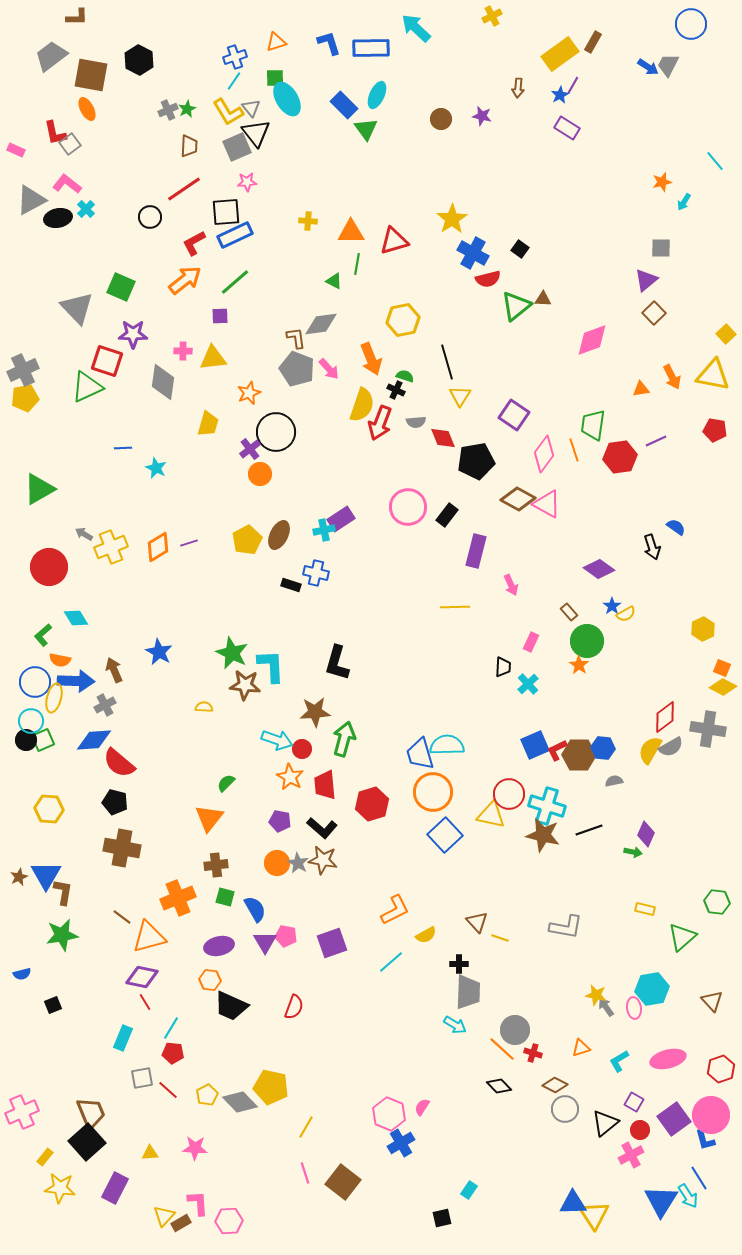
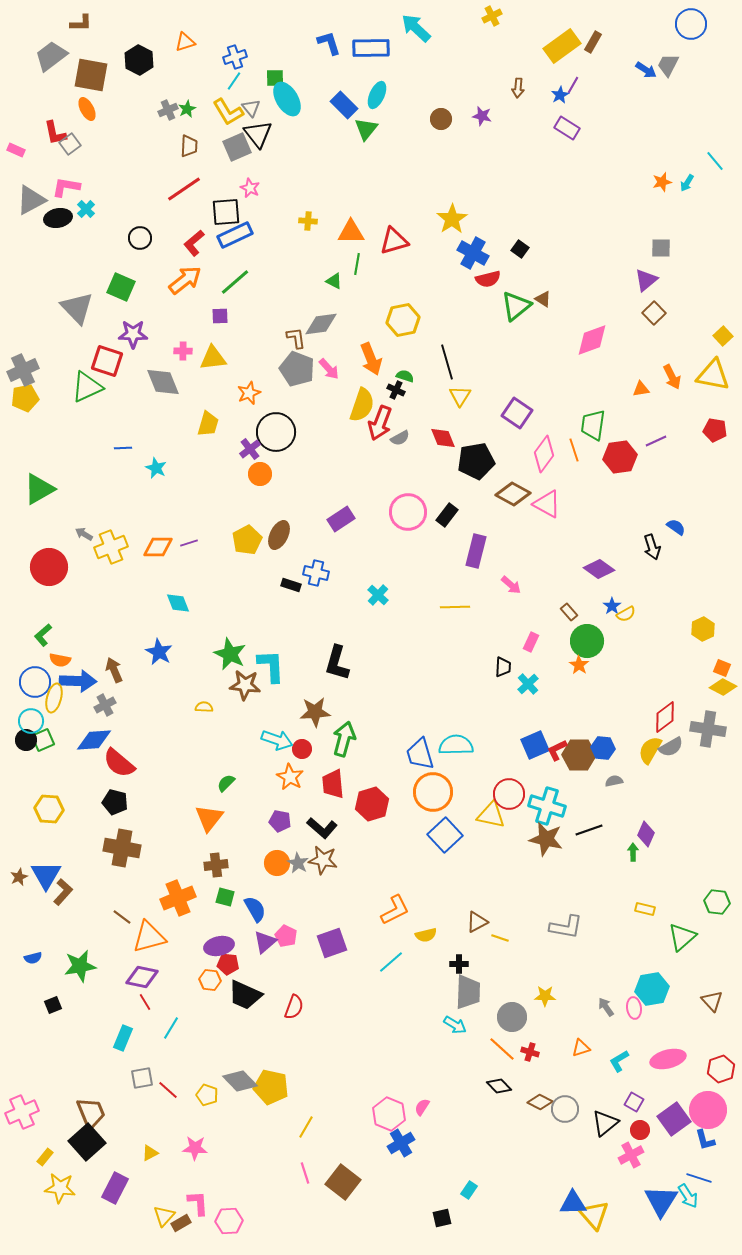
brown L-shape at (77, 17): moved 4 px right, 6 px down
orange triangle at (276, 42): moved 91 px left
yellow rectangle at (560, 54): moved 2 px right, 8 px up
blue arrow at (648, 67): moved 2 px left, 3 px down
green triangle at (366, 129): rotated 15 degrees clockwise
black triangle at (256, 133): moved 2 px right, 1 px down
pink star at (247, 182): moved 3 px right, 6 px down; rotated 30 degrees clockwise
pink L-shape at (67, 184): moved 1 px left, 3 px down; rotated 28 degrees counterclockwise
cyan arrow at (684, 202): moved 3 px right, 19 px up
black circle at (150, 217): moved 10 px left, 21 px down
red L-shape at (194, 243): rotated 12 degrees counterclockwise
brown triangle at (543, 299): rotated 30 degrees clockwise
yellow square at (726, 334): moved 3 px left, 2 px down
gray diamond at (163, 382): rotated 30 degrees counterclockwise
purple square at (514, 415): moved 3 px right, 2 px up
gray semicircle at (416, 422): moved 16 px left, 16 px down; rotated 24 degrees counterclockwise
brown diamond at (518, 499): moved 5 px left, 5 px up
pink circle at (408, 507): moved 5 px down
cyan cross at (324, 530): moved 54 px right, 65 px down; rotated 35 degrees counterclockwise
orange diamond at (158, 547): rotated 32 degrees clockwise
pink arrow at (511, 585): rotated 25 degrees counterclockwise
cyan diamond at (76, 618): moved 102 px right, 15 px up; rotated 10 degrees clockwise
green star at (232, 653): moved 2 px left, 1 px down
blue arrow at (76, 681): moved 2 px right
cyan semicircle at (447, 745): moved 9 px right
red trapezoid at (325, 785): moved 8 px right, 1 px up
brown star at (543, 835): moved 3 px right, 4 px down
green arrow at (633, 852): rotated 102 degrees counterclockwise
brown L-shape at (63, 892): rotated 32 degrees clockwise
brown triangle at (477, 922): rotated 45 degrees clockwise
green star at (62, 935): moved 18 px right, 31 px down
yellow semicircle at (426, 935): rotated 15 degrees clockwise
pink pentagon at (286, 936): rotated 15 degrees clockwise
purple triangle at (265, 942): rotated 20 degrees clockwise
blue semicircle at (22, 974): moved 11 px right, 16 px up
yellow star at (596, 995): moved 51 px left, 1 px down; rotated 10 degrees counterclockwise
black trapezoid at (231, 1006): moved 14 px right, 11 px up
gray circle at (515, 1030): moved 3 px left, 13 px up
red pentagon at (173, 1053): moved 55 px right, 89 px up
red cross at (533, 1053): moved 3 px left, 1 px up
brown diamond at (555, 1085): moved 15 px left, 17 px down
yellow pentagon at (207, 1095): rotated 25 degrees counterclockwise
gray diamond at (240, 1102): moved 21 px up
pink circle at (711, 1115): moved 3 px left, 5 px up
yellow triangle at (150, 1153): rotated 24 degrees counterclockwise
blue line at (699, 1178): rotated 40 degrees counterclockwise
yellow triangle at (594, 1215): rotated 8 degrees counterclockwise
